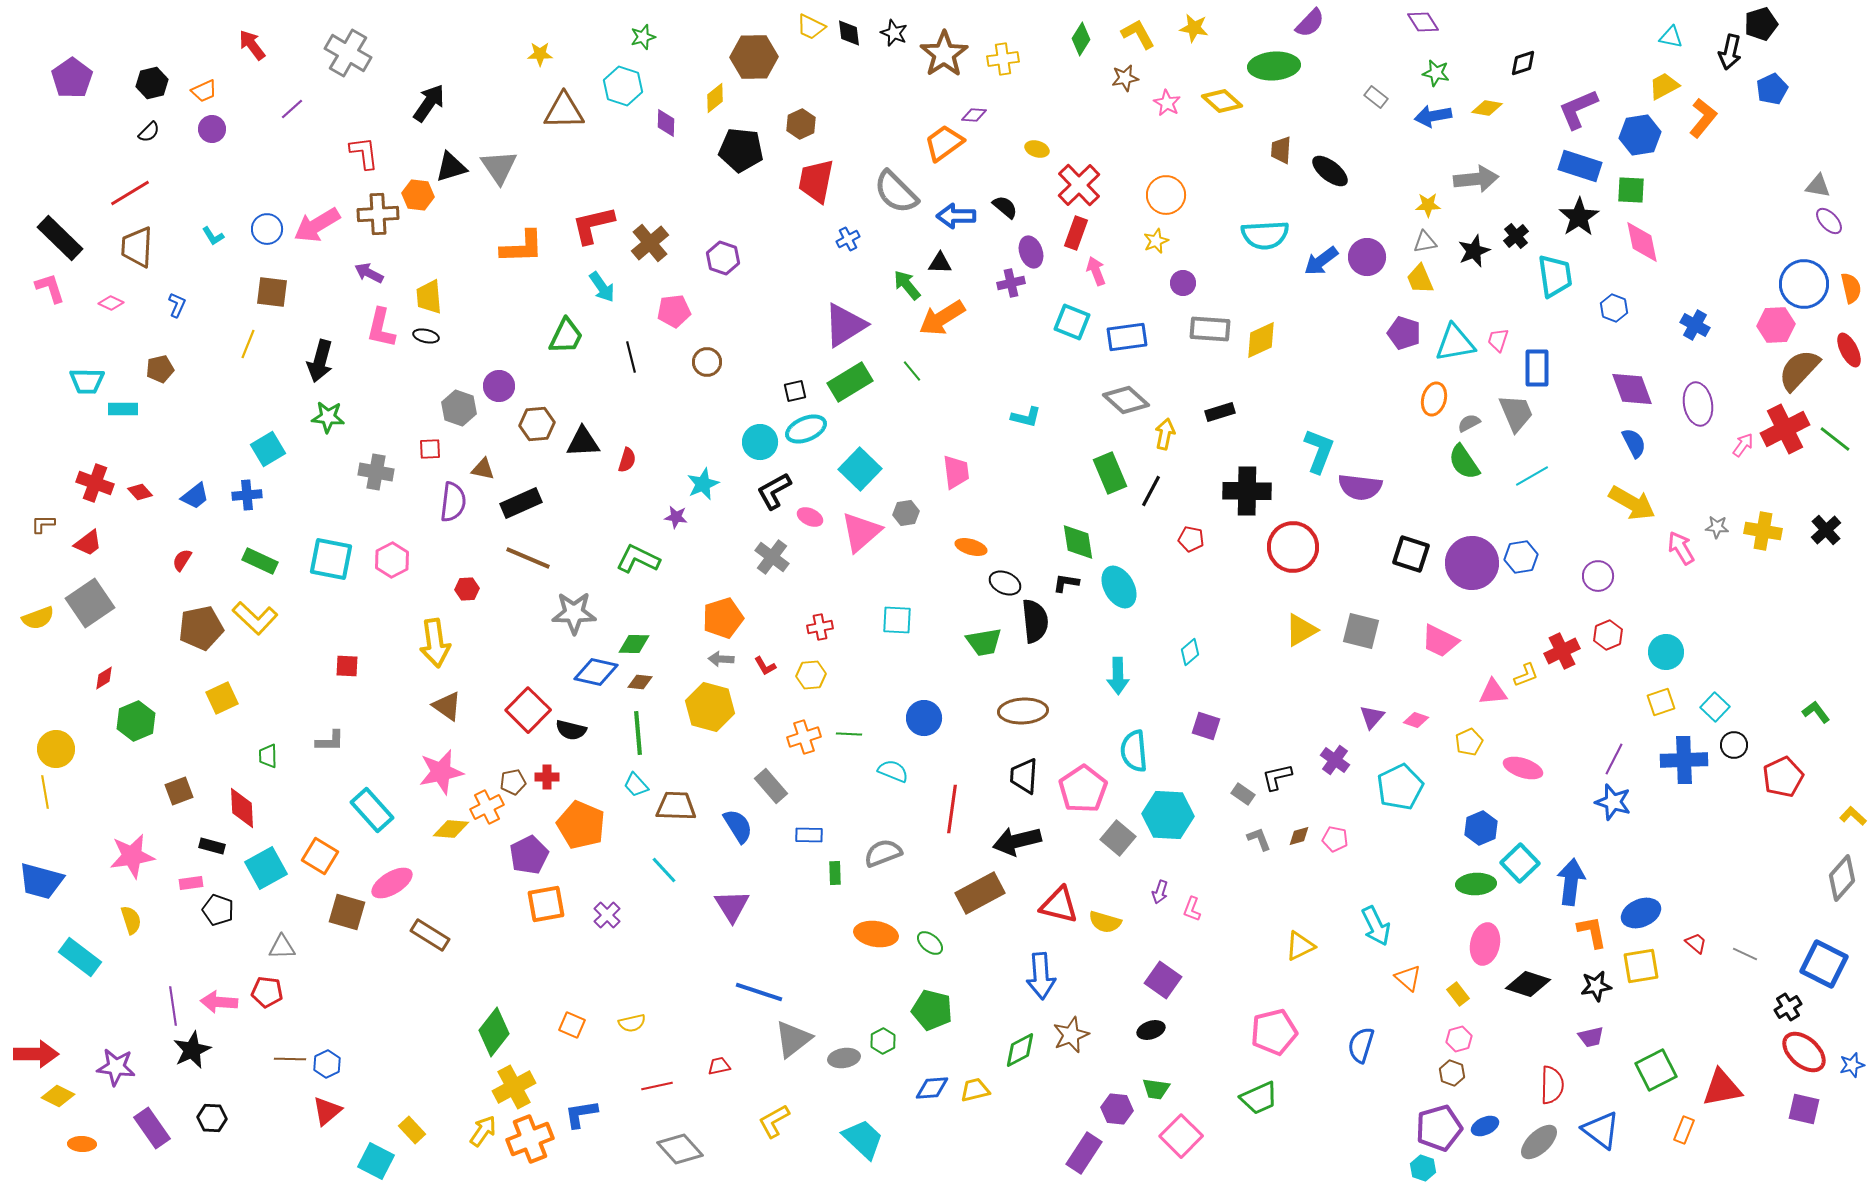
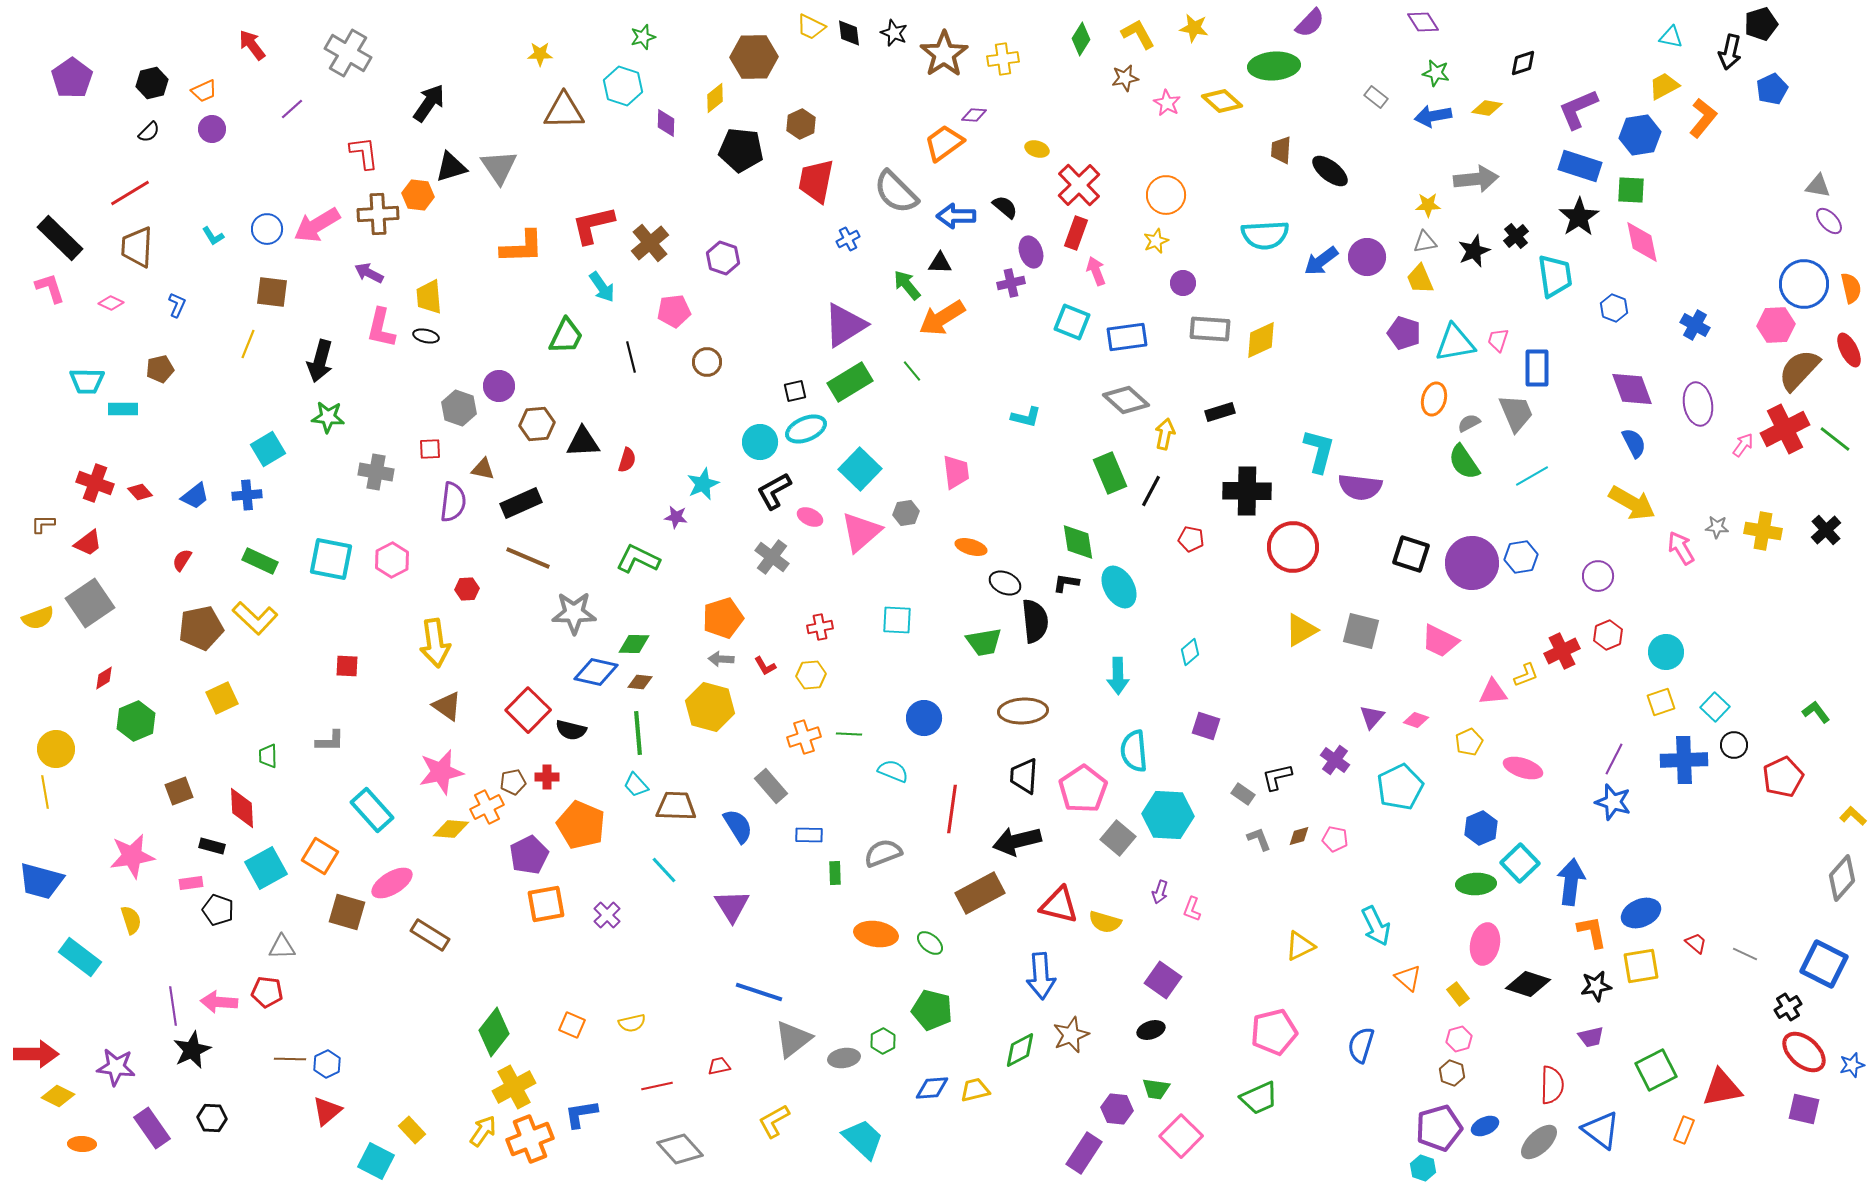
cyan L-shape at (1319, 451): rotated 6 degrees counterclockwise
